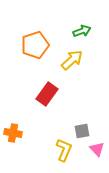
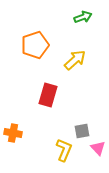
green arrow: moved 1 px right, 14 px up
yellow arrow: moved 3 px right
red rectangle: moved 1 px right, 1 px down; rotated 20 degrees counterclockwise
pink triangle: moved 1 px right, 1 px up
